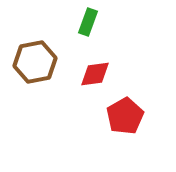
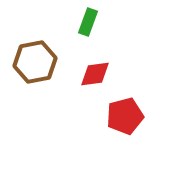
red pentagon: rotated 15 degrees clockwise
